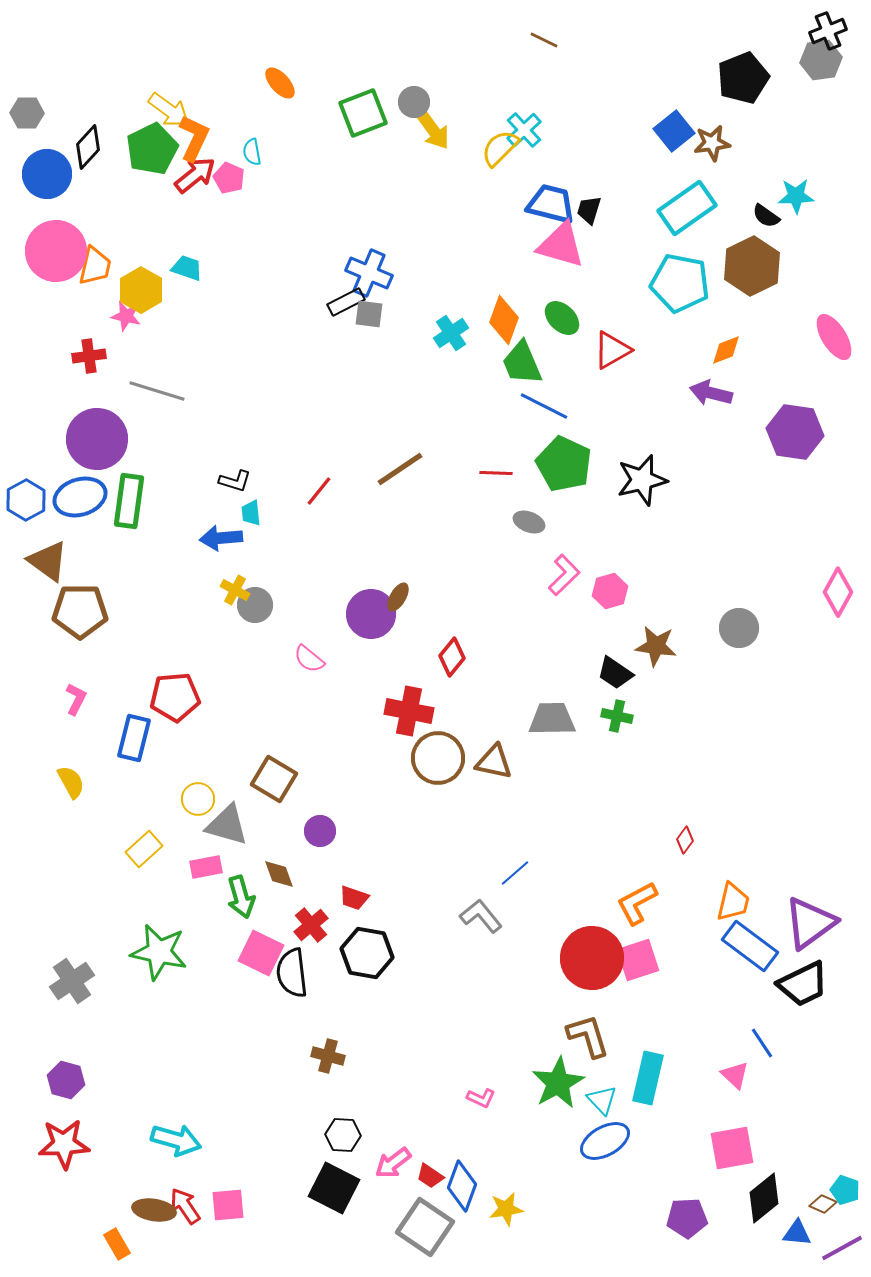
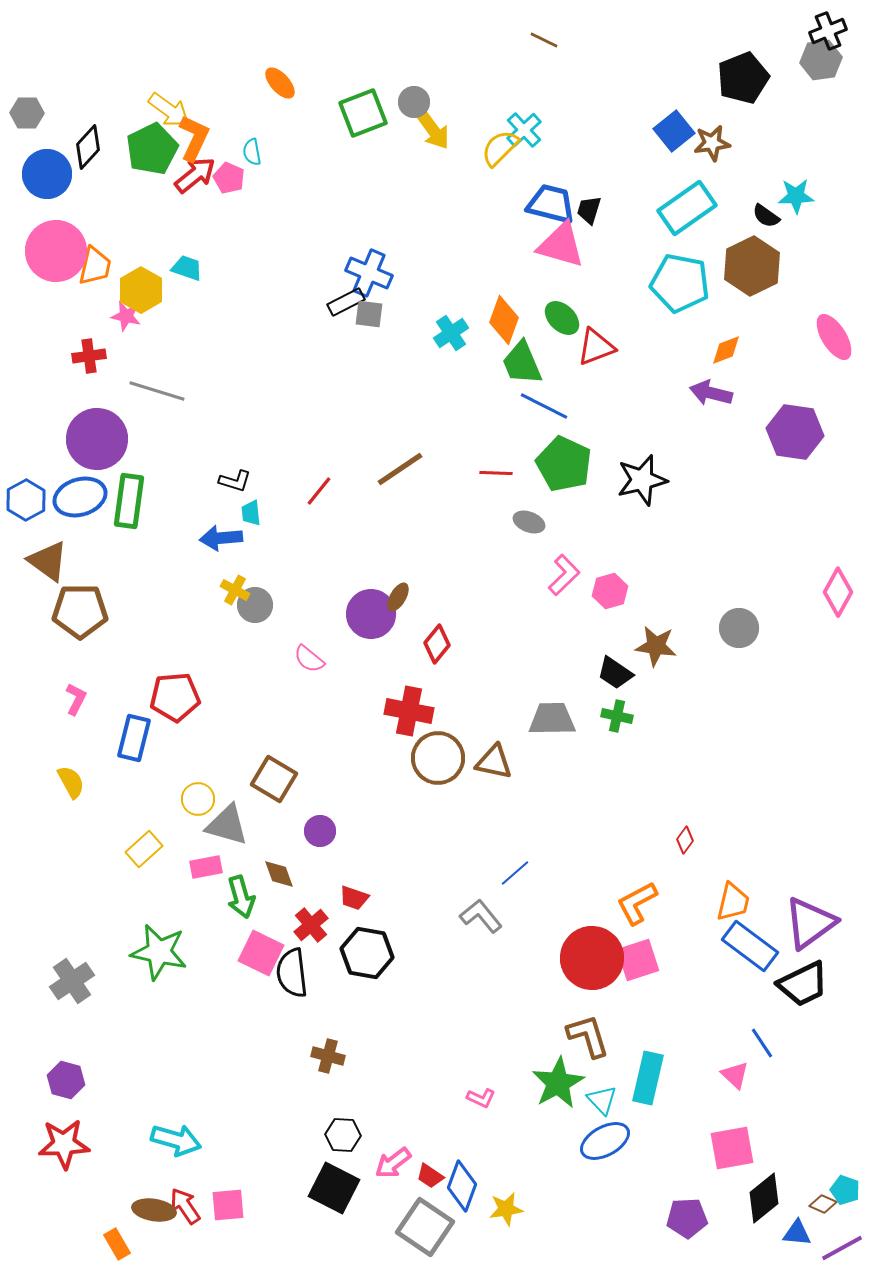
red triangle at (612, 350): moved 16 px left, 3 px up; rotated 9 degrees clockwise
red diamond at (452, 657): moved 15 px left, 13 px up
